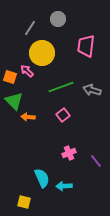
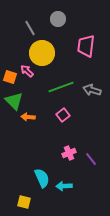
gray line: rotated 63 degrees counterclockwise
purple line: moved 5 px left, 2 px up
